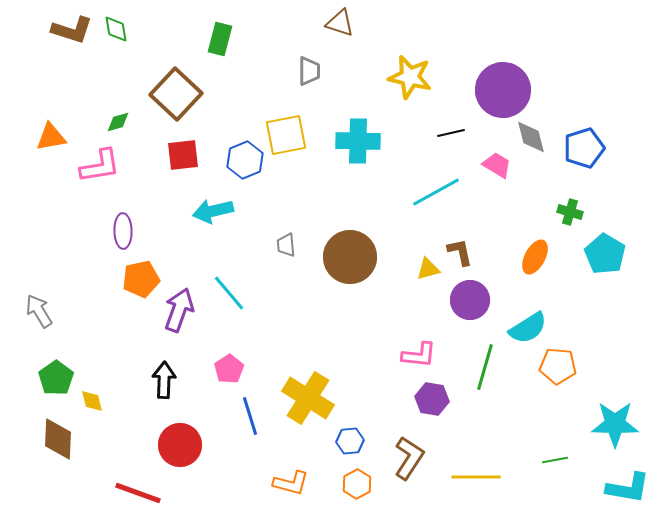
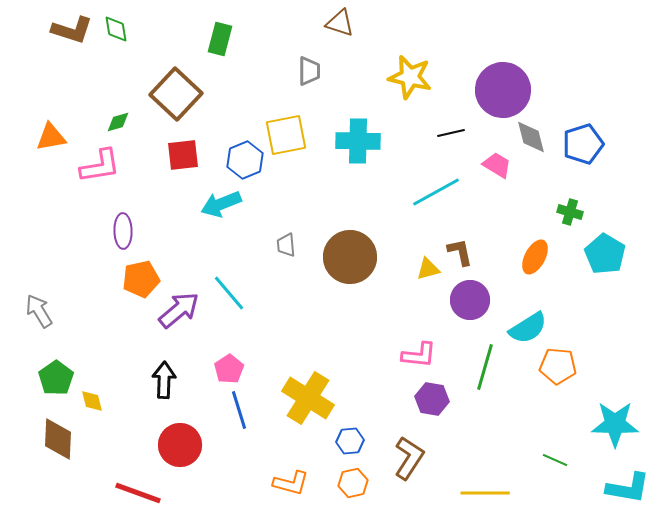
blue pentagon at (584, 148): moved 1 px left, 4 px up
cyan arrow at (213, 211): moved 8 px right, 7 px up; rotated 9 degrees counterclockwise
purple arrow at (179, 310): rotated 30 degrees clockwise
blue line at (250, 416): moved 11 px left, 6 px up
green line at (555, 460): rotated 35 degrees clockwise
yellow line at (476, 477): moved 9 px right, 16 px down
orange hexagon at (357, 484): moved 4 px left, 1 px up; rotated 16 degrees clockwise
